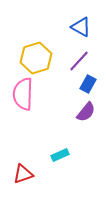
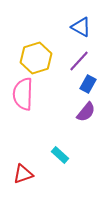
cyan rectangle: rotated 66 degrees clockwise
